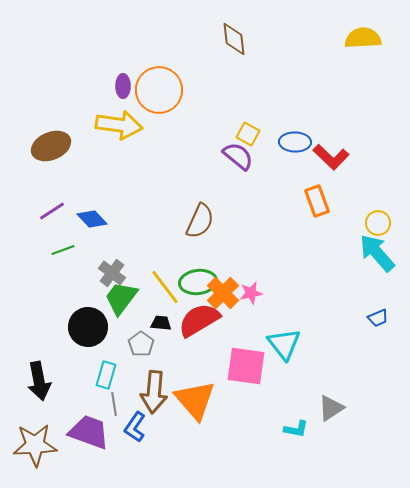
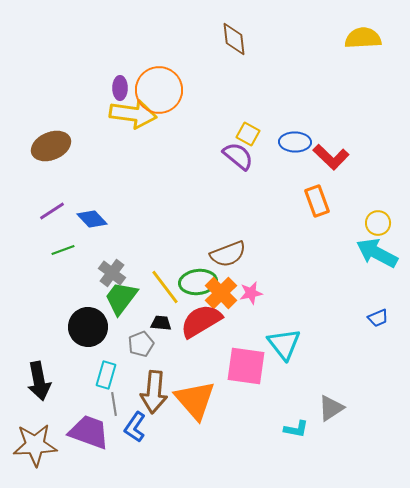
purple ellipse: moved 3 px left, 2 px down
yellow arrow: moved 14 px right, 11 px up
brown semicircle: moved 28 px right, 33 px down; rotated 45 degrees clockwise
cyan arrow: rotated 21 degrees counterclockwise
orange cross: moved 2 px left
red semicircle: moved 2 px right, 1 px down
gray pentagon: rotated 15 degrees clockwise
